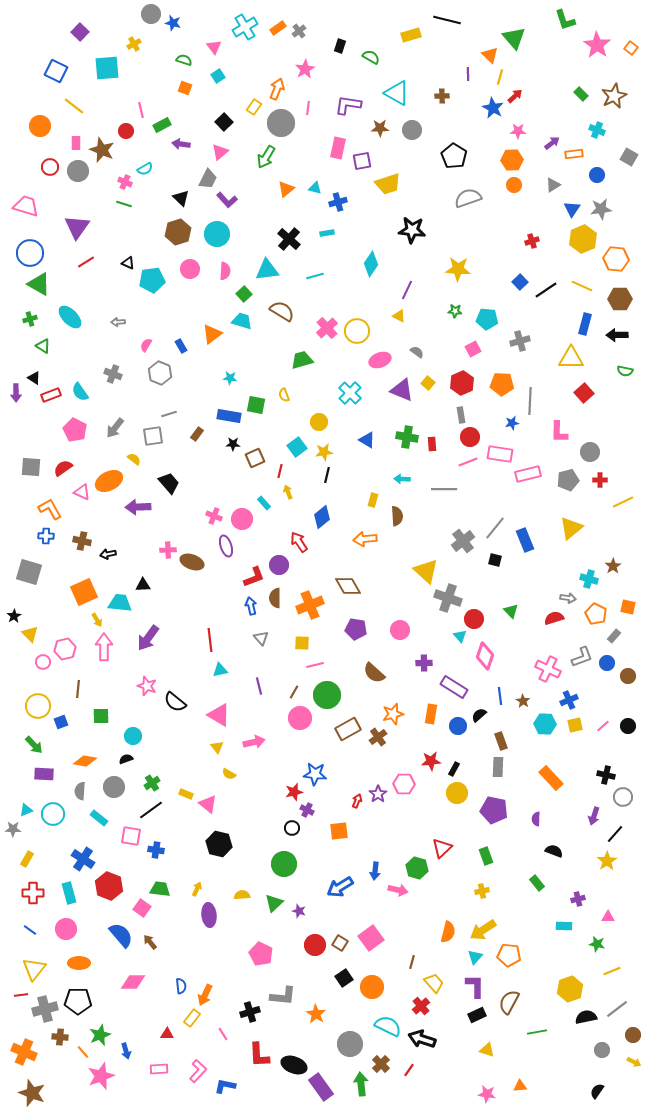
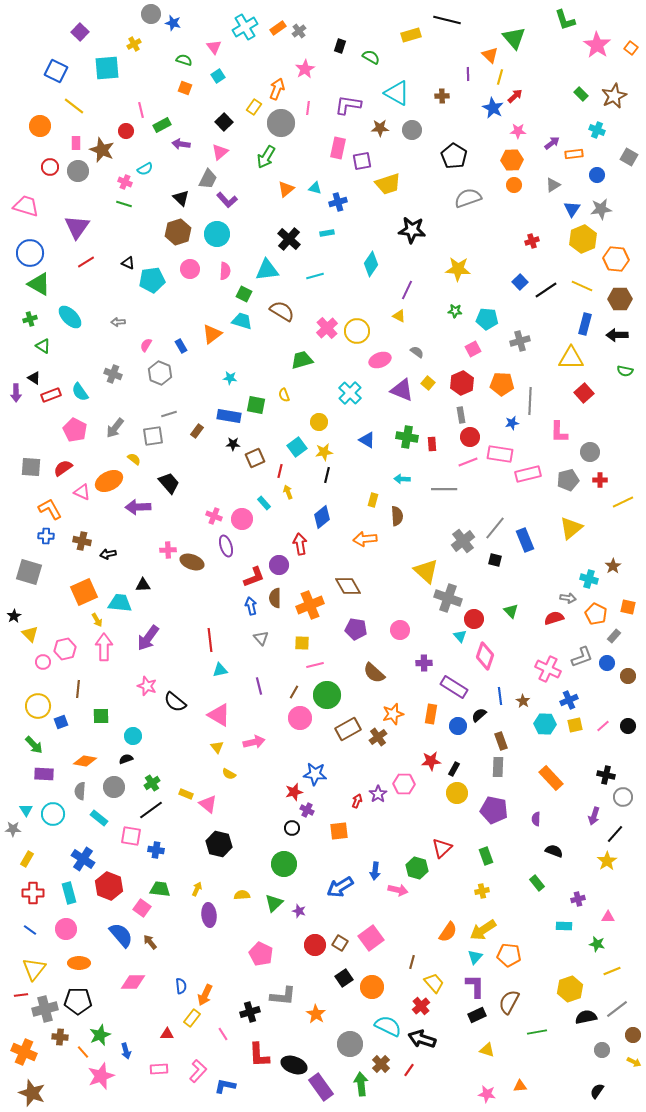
green square at (244, 294): rotated 21 degrees counterclockwise
brown rectangle at (197, 434): moved 3 px up
red arrow at (299, 542): moved 1 px right, 2 px down; rotated 25 degrees clockwise
cyan triangle at (26, 810): rotated 40 degrees counterclockwise
orange semicircle at (448, 932): rotated 20 degrees clockwise
